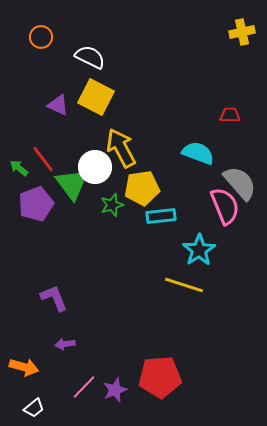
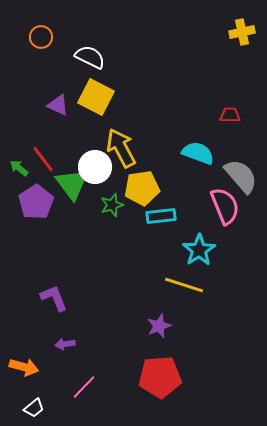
gray semicircle: moved 1 px right, 7 px up
purple pentagon: moved 2 px up; rotated 12 degrees counterclockwise
purple star: moved 44 px right, 64 px up
